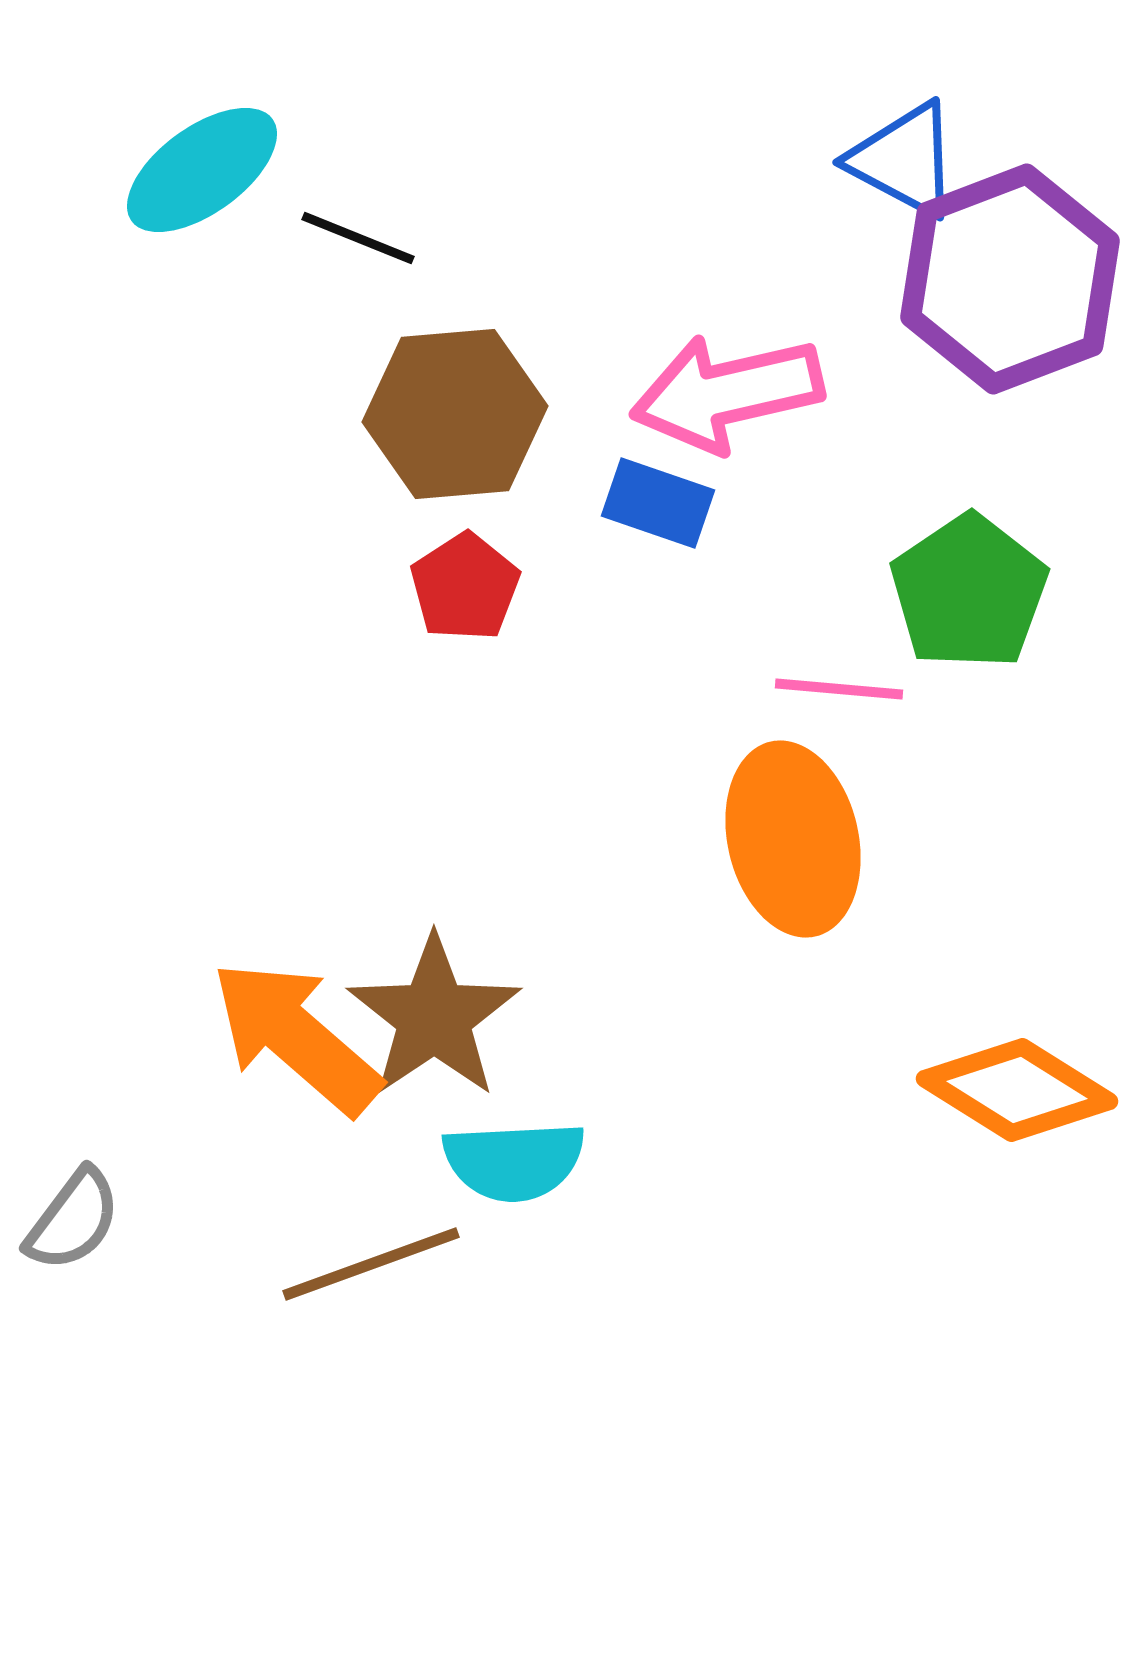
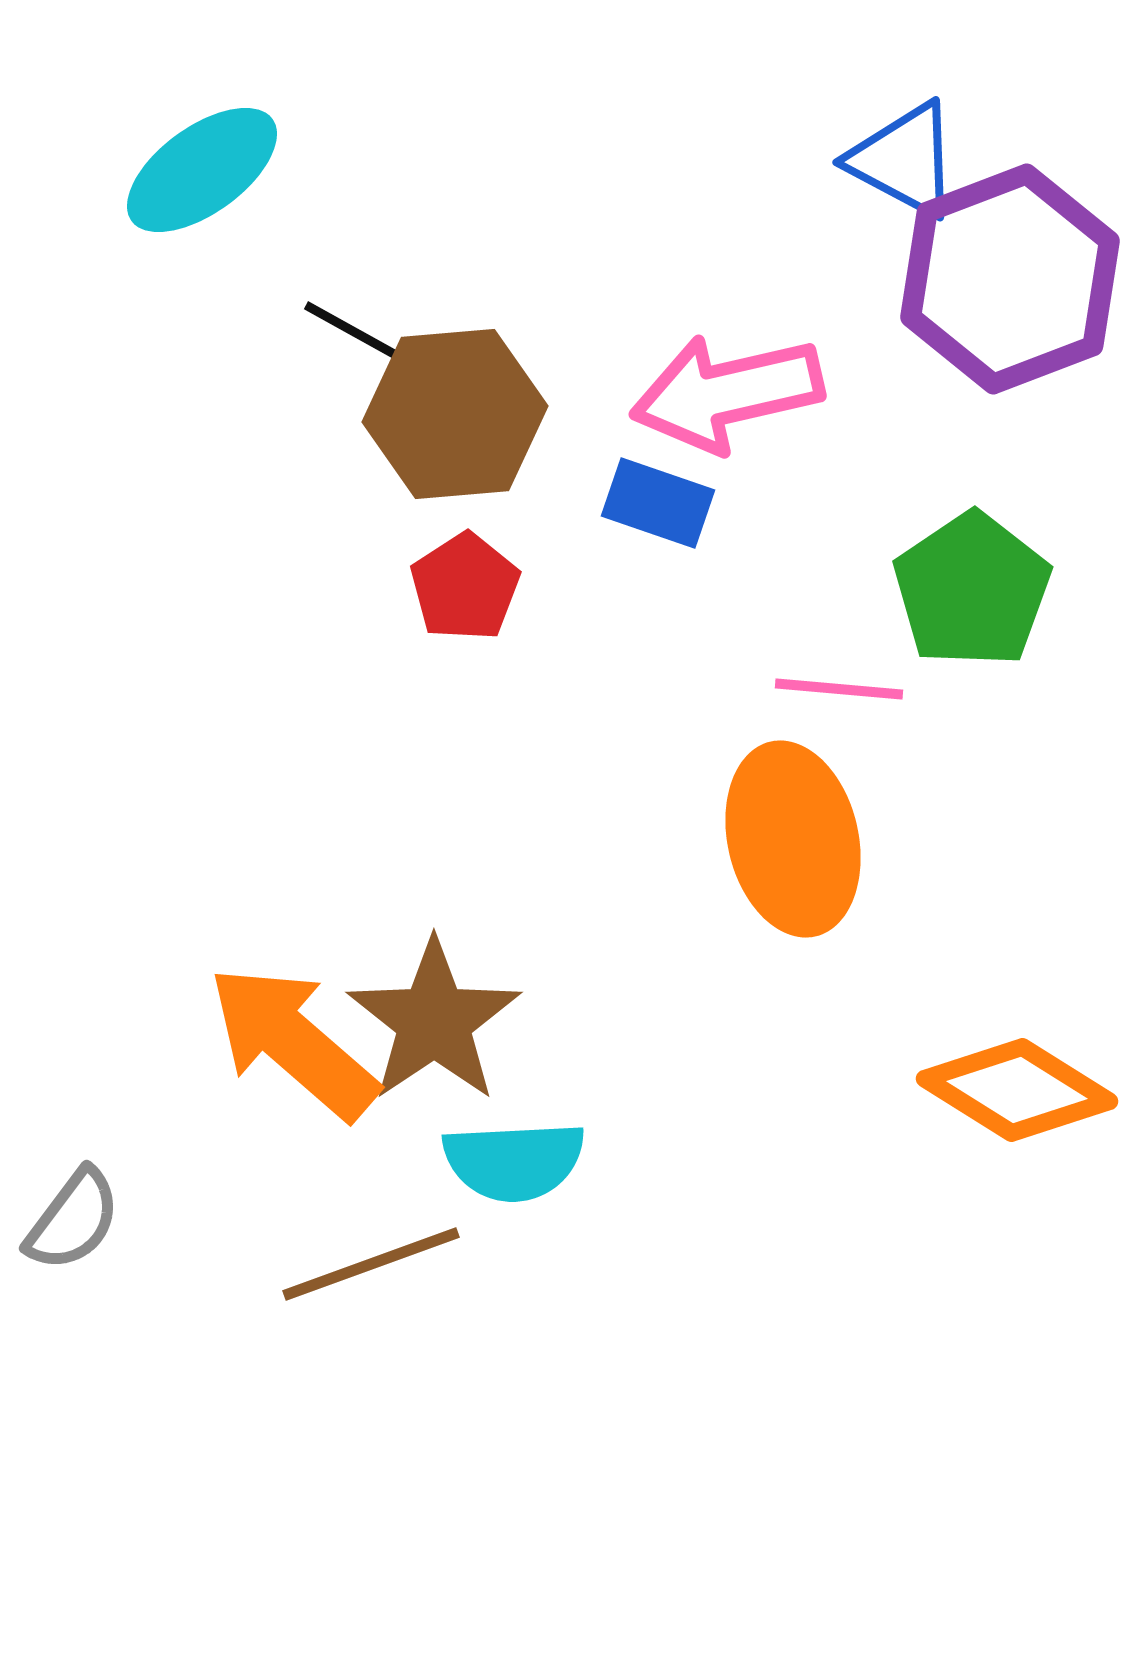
black line: moved 96 px down; rotated 7 degrees clockwise
green pentagon: moved 3 px right, 2 px up
brown star: moved 4 px down
orange arrow: moved 3 px left, 5 px down
